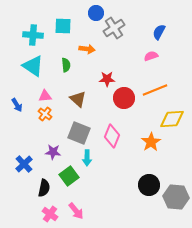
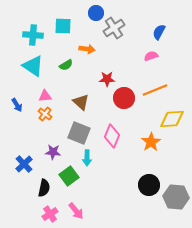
green semicircle: rotated 64 degrees clockwise
brown triangle: moved 3 px right, 3 px down
pink cross: rotated 21 degrees clockwise
